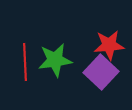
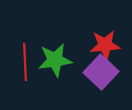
red star: moved 4 px left
